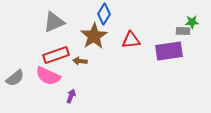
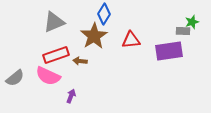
green star: rotated 16 degrees counterclockwise
